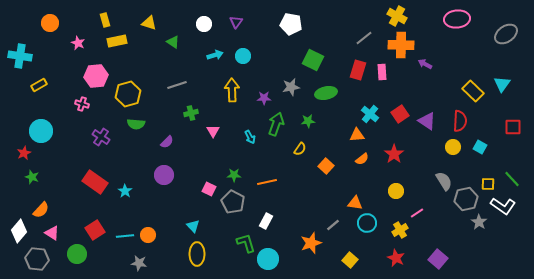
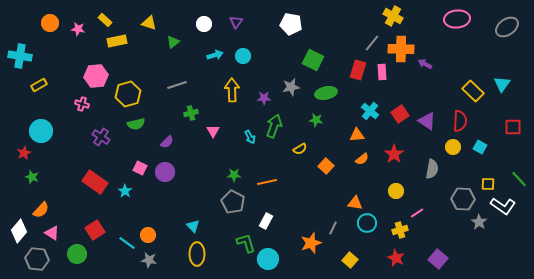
yellow cross at (397, 16): moved 4 px left
yellow rectangle at (105, 20): rotated 32 degrees counterclockwise
gray ellipse at (506, 34): moved 1 px right, 7 px up
gray line at (364, 38): moved 8 px right, 5 px down; rotated 12 degrees counterclockwise
green triangle at (173, 42): rotated 48 degrees clockwise
pink star at (78, 43): moved 14 px up; rotated 16 degrees counterclockwise
orange cross at (401, 45): moved 4 px down
cyan cross at (370, 114): moved 3 px up
green star at (308, 121): moved 8 px right, 1 px up; rotated 16 degrees clockwise
green semicircle at (136, 124): rotated 18 degrees counterclockwise
green arrow at (276, 124): moved 2 px left, 2 px down
yellow semicircle at (300, 149): rotated 24 degrees clockwise
purple circle at (164, 175): moved 1 px right, 3 px up
green line at (512, 179): moved 7 px right
gray semicircle at (444, 181): moved 12 px left, 12 px up; rotated 42 degrees clockwise
pink square at (209, 189): moved 69 px left, 21 px up
gray hexagon at (466, 199): moved 3 px left; rotated 15 degrees clockwise
gray line at (333, 225): moved 3 px down; rotated 24 degrees counterclockwise
yellow cross at (400, 230): rotated 14 degrees clockwise
cyan line at (125, 236): moved 2 px right, 7 px down; rotated 42 degrees clockwise
gray star at (139, 263): moved 10 px right, 3 px up
